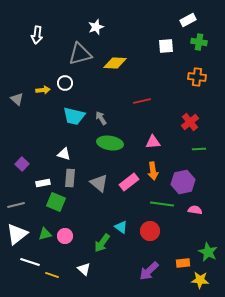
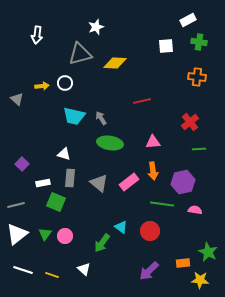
yellow arrow at (43, 90): moved 1 px left, 4 px up
green triangle at (45, 234): rotated 40 degrees counterclockwise
white line at (30, 262): moved 7 px left, 8 px down
